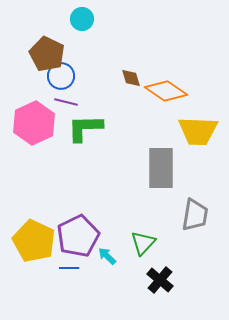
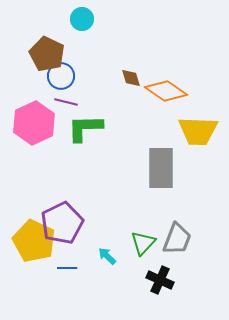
gray trapezoid: moved 18 px left, 24 px down; rotated 12 degrees clockwise
purple pentagon: moved 16 px left, 13 px up
blue line: moved 2 px left
black cross: rotated 16 degrees counterclockwise
